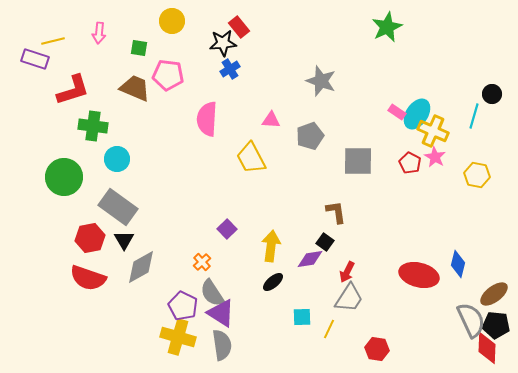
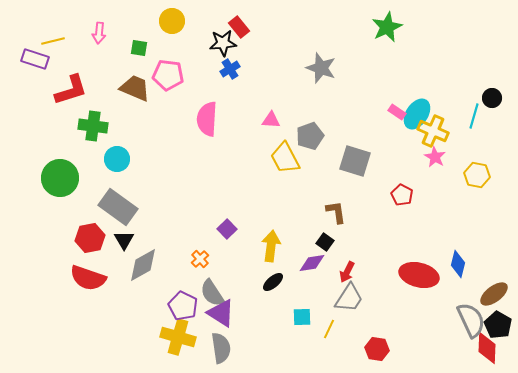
gray star at (321, 81): moved 13 px up
red L-shape at (73, 90): moved 2 px left
black circle at (492, 94): moved 4 px down
yellow trapezoid at (251, 158): moved 34 px right
gray square at (358, 161): moved 3 px left; rotated 16 degrees clockwise
red pentagon at (410, 163): moved 8 px left, 32 px down
green circle at (64, 177): moved 4 px left, 1 px down
purple diamond at (310, 259): moved 2 px right, 4 px down
orange cross at (202, 262): moved 2 px left, 3 px up
gray diamond at (141, 267): moved 2 px right, 2 px up
black pentagon at (496, 325): moved 2 px right; rotated 24 degrees clockwise
gray semicircle at (222, 345): moved 1 px left, 3 px down
